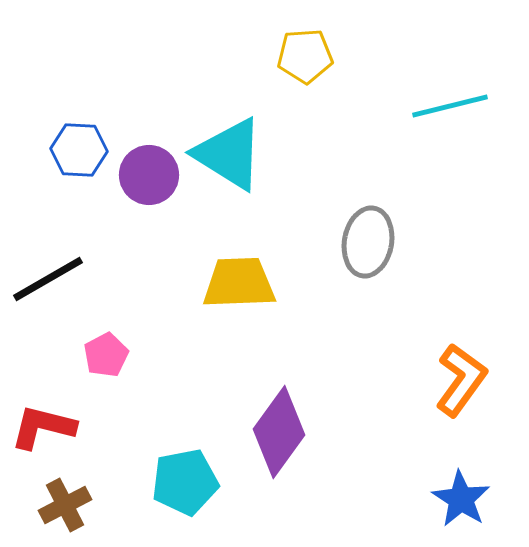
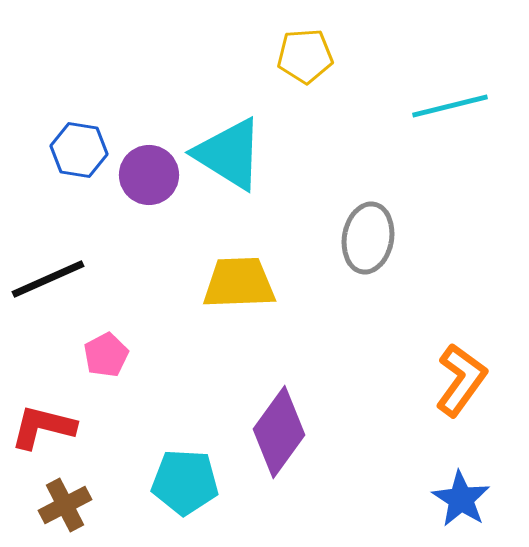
blue hexagon: rotated 6 degrees clockwise
gray ellipse: moved 4 px up
black line: rotated 6 degrees clockwise
cyan pentagon: rotated 14 degrees clockwise
